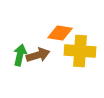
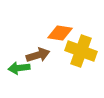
yellow cross: moved 1 px right; rotated 16 degrees clockwise
green arrow: moved 1 px left, 13 px down; rotated 110 degrees counterclockwise
